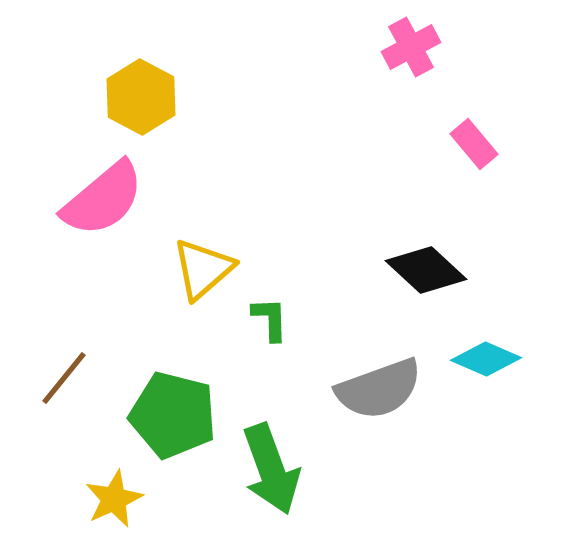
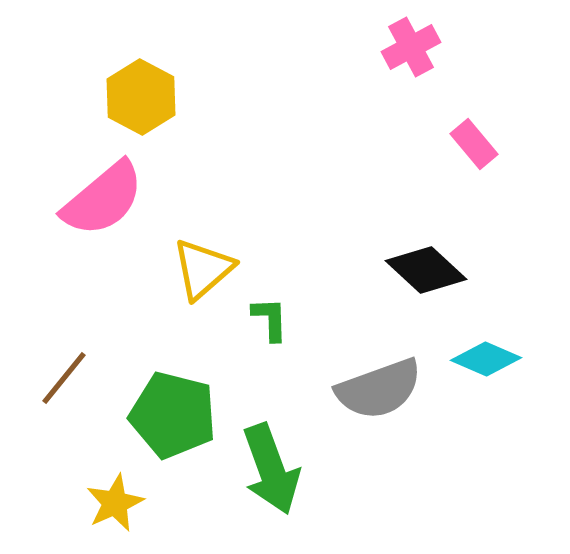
yellow star: moved 1 px right, 4 px down
